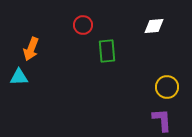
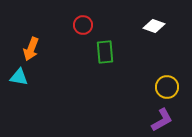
white diamond: rotated 25 degrees clockwise
green rectangle: moved 2 px left, 1 px down
cyan triangle: rotated 12 degrees clockwise
purple L-shape: rotated 65 degrees clockwise
